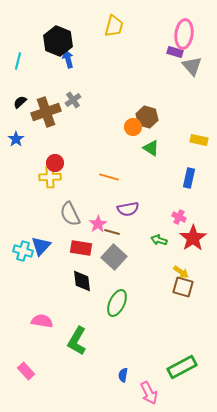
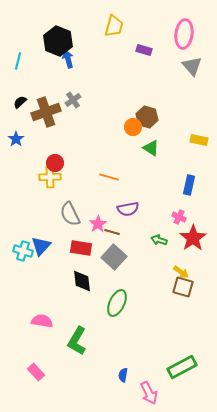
purple rectangle: moved 31 px left, 2 px up
blue rectangle: moved 7 px down
pink rectangle: moved 10 px right, 1 px down
